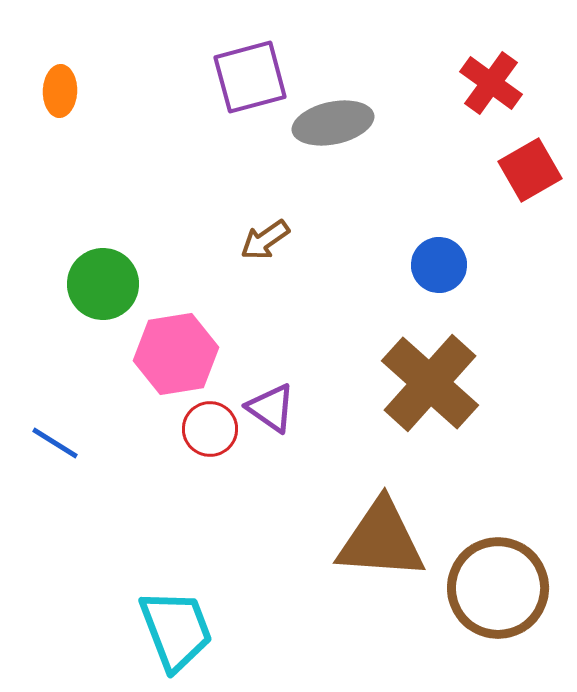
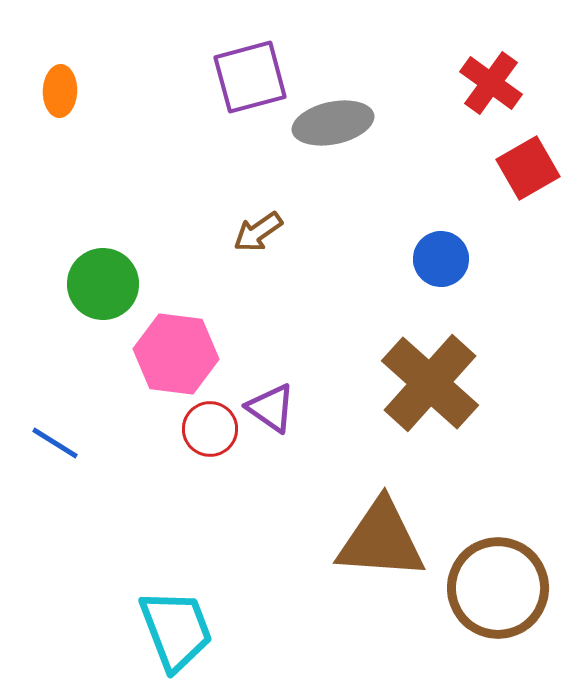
red square: moved 2 px left, 2 px up
brown arrow: moved 7 px left, 8 px up
blue circle: moved 2 px right, 6 px up
pink hexagon: rotated 16 degrees clockwise
